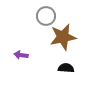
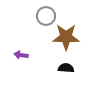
brown star: moved 3 px right; rotated 12 degrees clockwise
